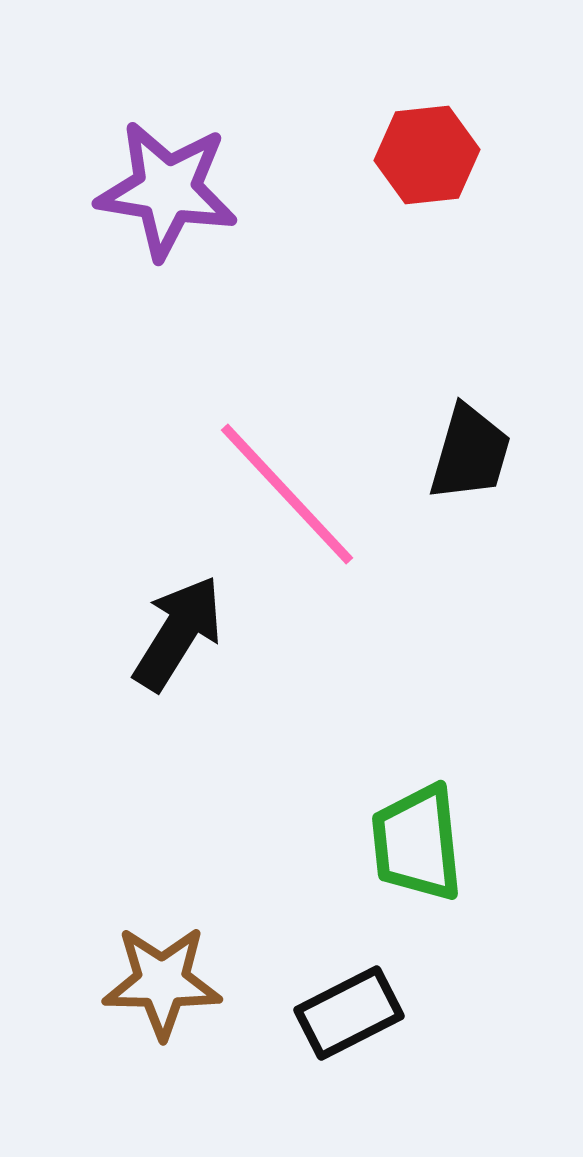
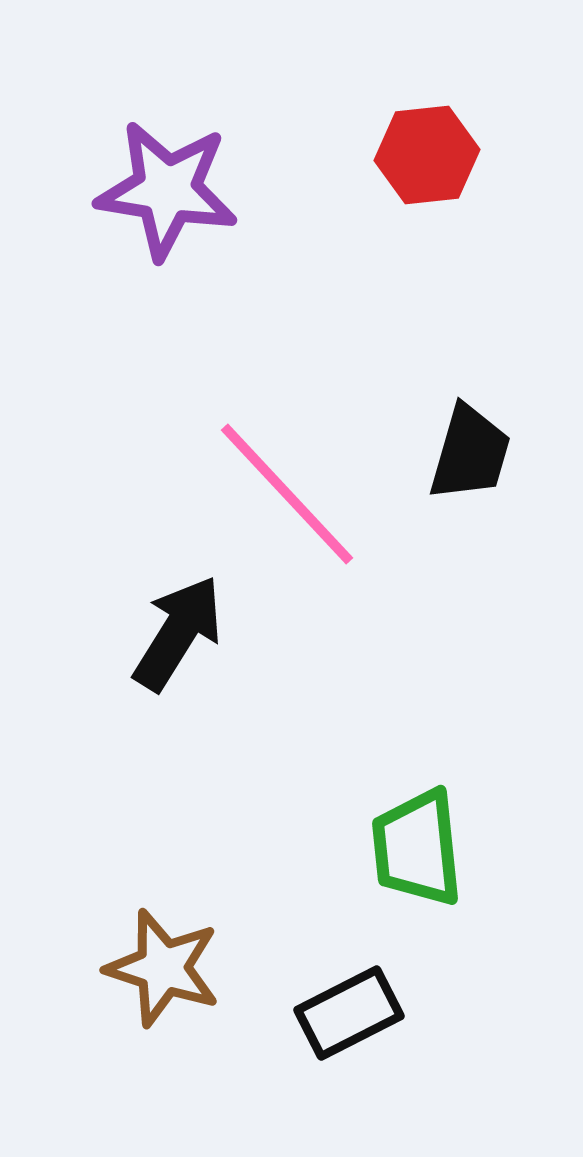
green trapezoid: moved 5 px down
brown star: moved 1 px right, 14 px up; rotated 17 degrees clockwise
